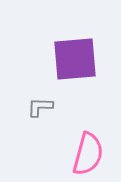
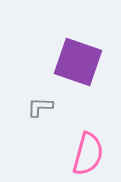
purple square: moved 3 px right, 3 px down; rotated 24 degrees clockwise
